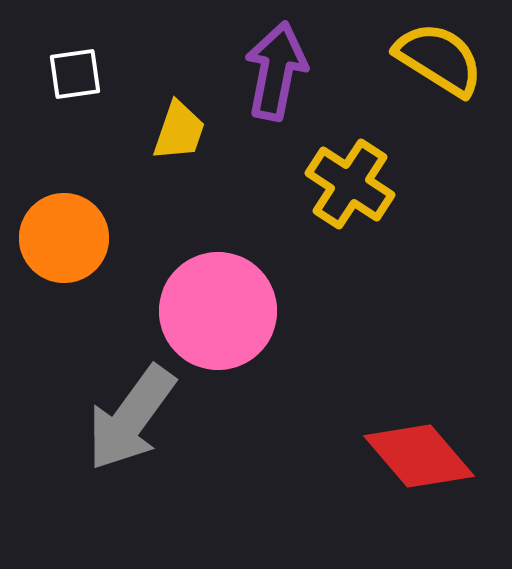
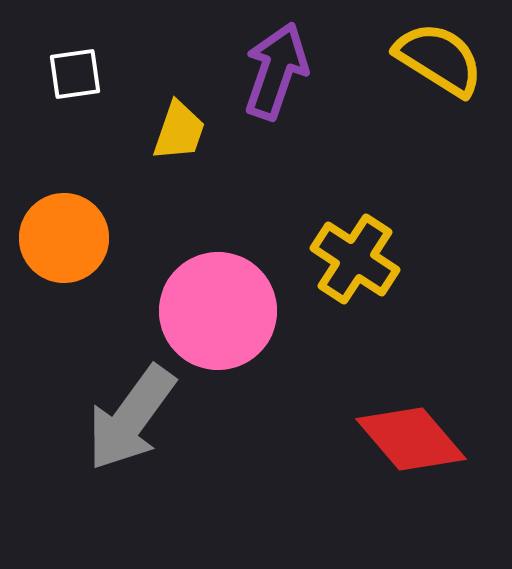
purple arrow: rotated 8 degrees clockwise
yellow cross: moved 5 px right, 75 px down
red diamond: moved 8 px left, 17 px up
